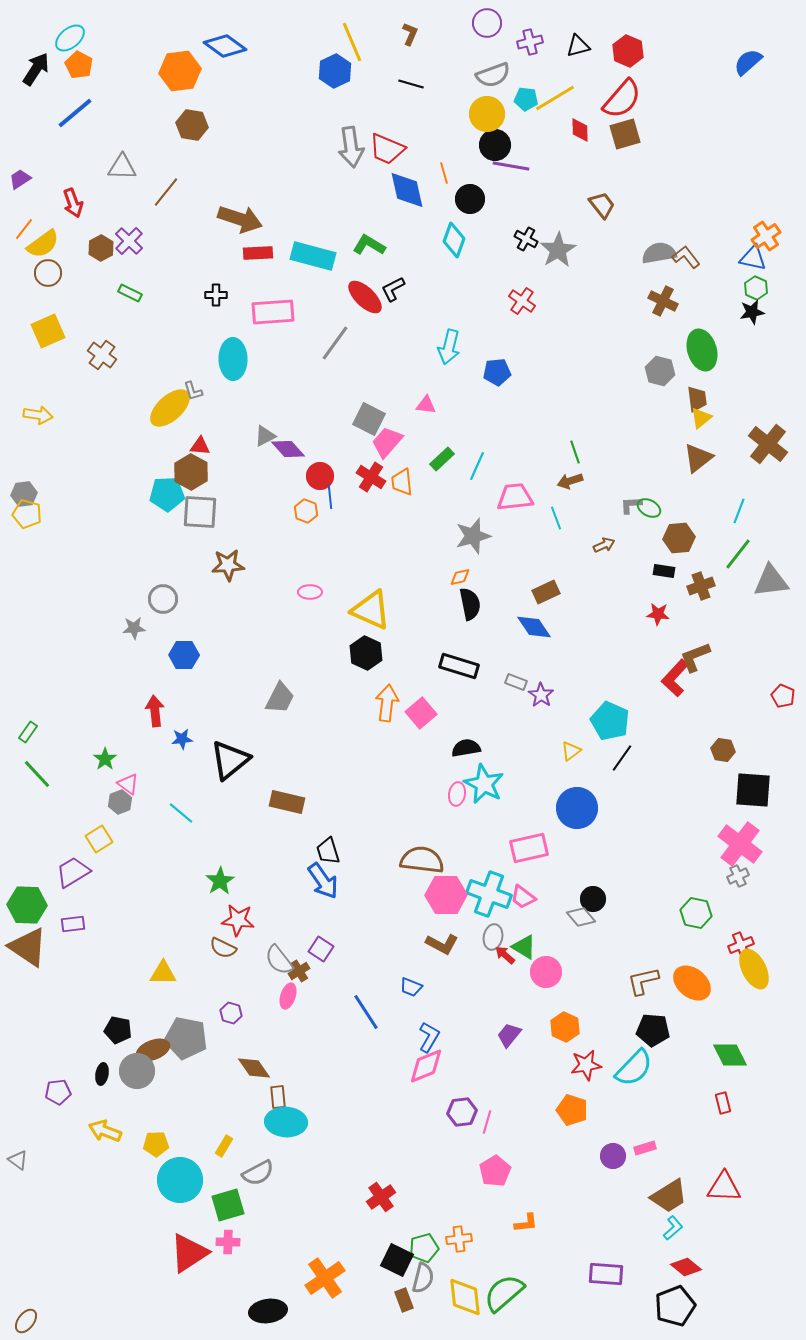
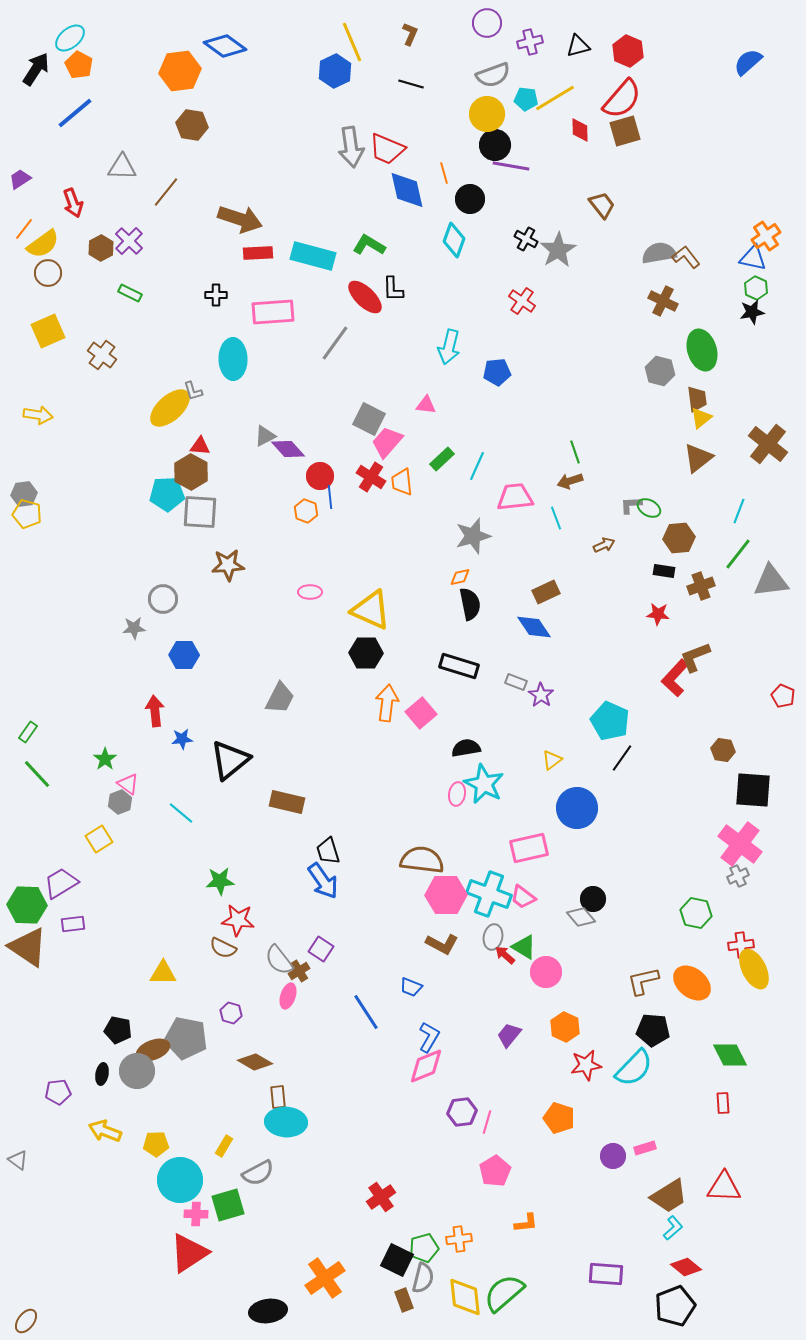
brown square at (625, 134): moved 3 px up
black L-shape at (393, 289): rotated 64 degrees counterclockwise
black hexagon at (366, 653): rotated 24 degrees counterclockwise
yellow triangle at (571, 751): moved 19 px left, 9 px down
purple trapezoid at (73, 872): moved 12 px left, 11 px down
green star at (220, 881): rotated 28 degrees clockwise
red cross at (741, 945): rotated 15 degrees clockwise
brown diamond at (254, 1068): moved 1 px right, 6 px up; rotated 24 degrees counterclockwise
red rectangle at (723, 1103): rotated 10 degrees clockwise
orange pentagon at (572, 1110): moved 13 px left, 8 px down
pink cross at (228, 1242): moved 32 px left, 28 px up
